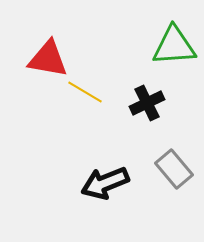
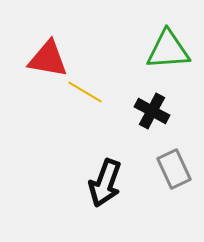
green triangle: moved 6 px left, 4 px down
black cross: moved 5 px right, 8 px down; rotated 36 degrees counterclockwise
gray rectangle: rotated 15 degrees clockwise
black arrow: rotated 48 degrees counterclockwise
